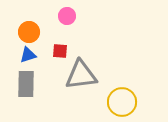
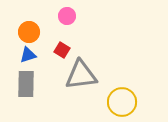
red square: moved 2 px right, 1 px up; rotated 28 degrees clockwise
